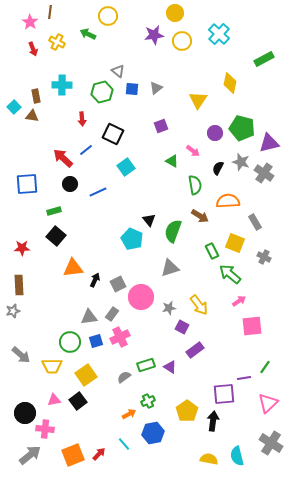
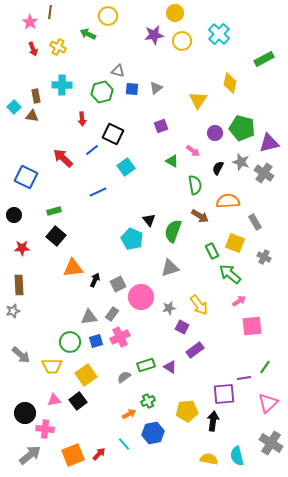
yellow cross at (57, 42): moved 1 px right, 5 px down
gray triangle at (118, 71): rotated 24 degrees counterclockwise
blue line at (86, 150): moved 6 px right
blue square at (27, 184): moved 1 px left, 7 px up; rotated 30 degrees clockwise
black circle at (70, 184): moved 56 px left, 31 px down
yellow pentagon at (187, 411): rotated 30 degrees clockwise
